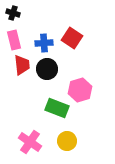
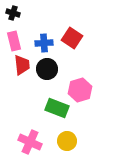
pink rectangle: moved 1 px down
pink cross: rotated 10 degrees counterclockwise
